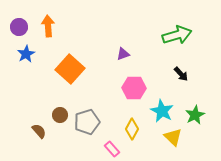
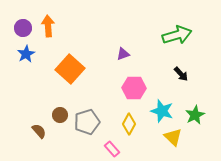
purple circle: moved 4 px right, 1 px down
cyan star: rotated 10 degrees counterclockwise
yellow diamond: moved 3 px left, 5 px up
